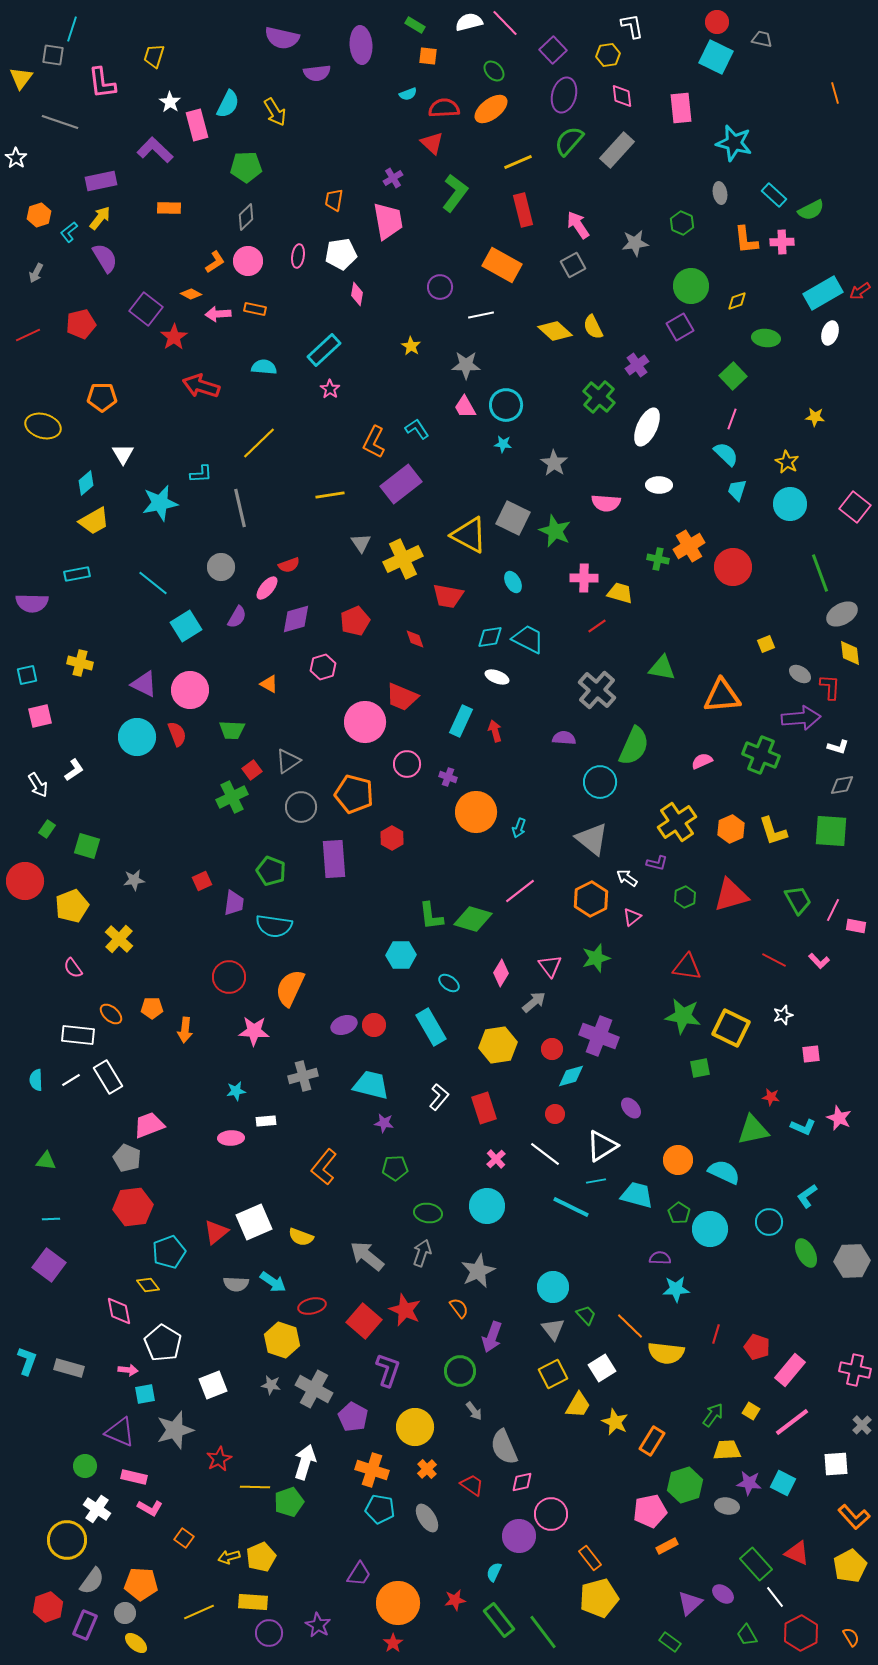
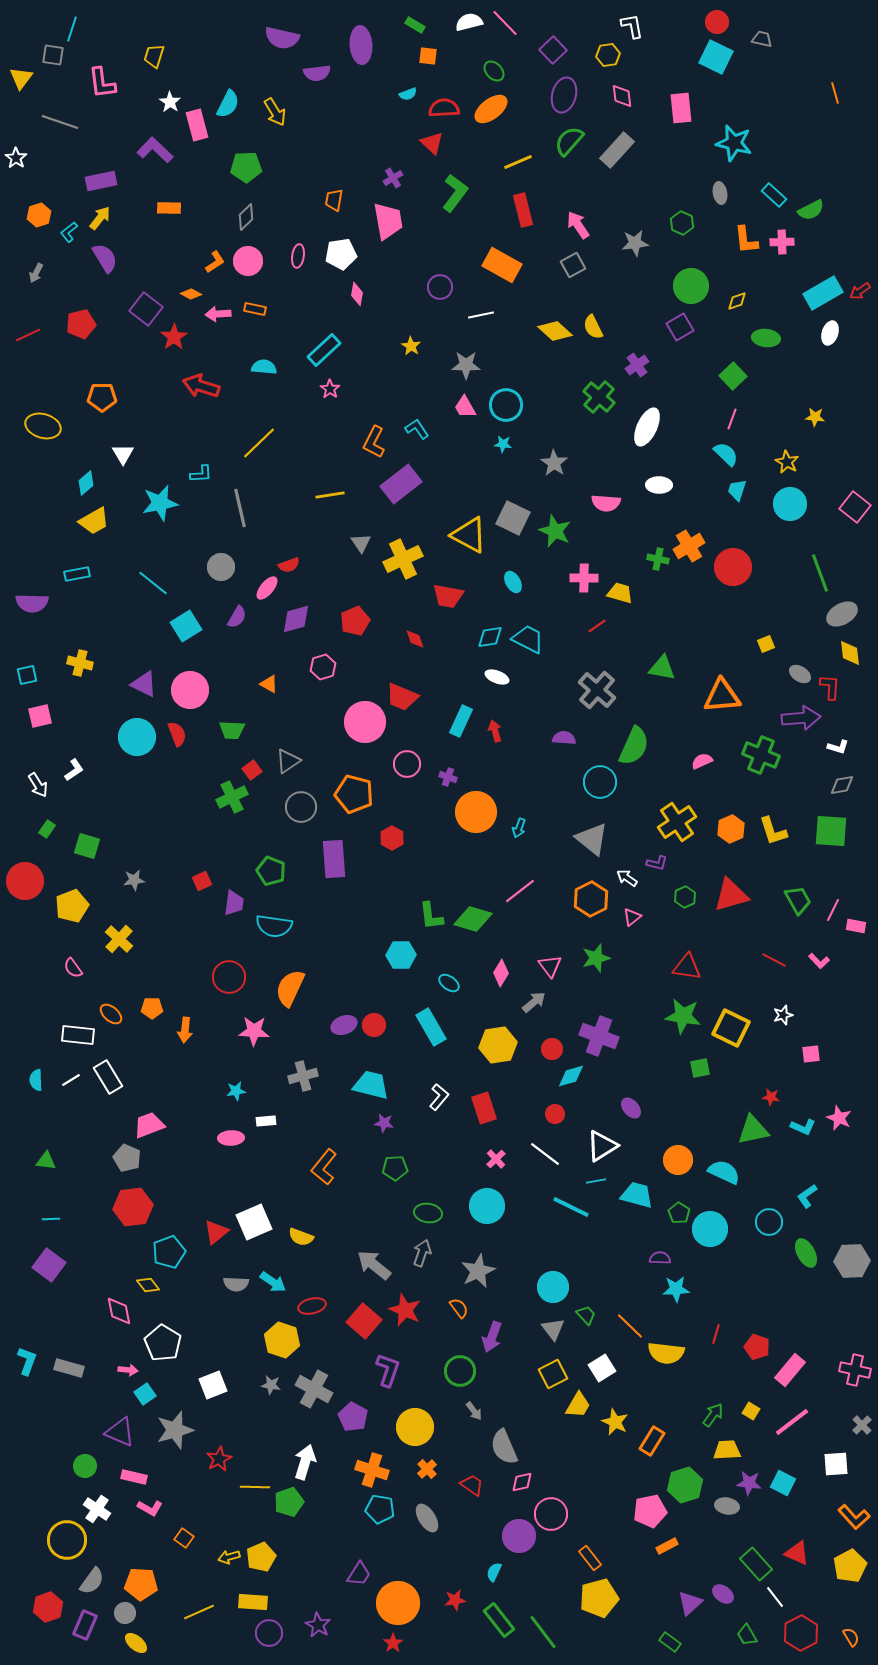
gray arrow at (367, 1256): moved 7 px right, 9 px down
cyan square at (145, 1394): rotated 25 degrees counterclockwise
